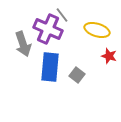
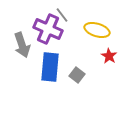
gray arrow: moved 1 px left, 1 px down
red star: rotated 14 degrees clockwise
